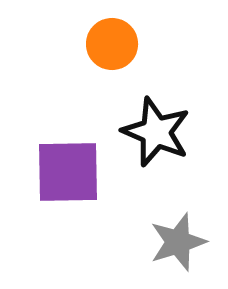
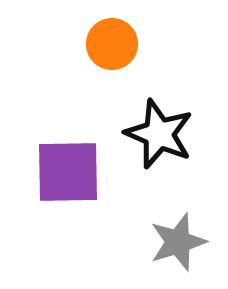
black star: moved 3 px right, 2 px down
